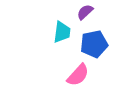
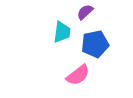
blue pentagon: moved 1 px right
pink semicircle: rotated 10 degrees clockwise
